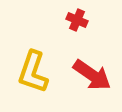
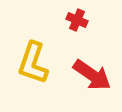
yellow L-shape: moved 9 px up
